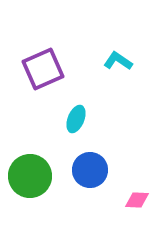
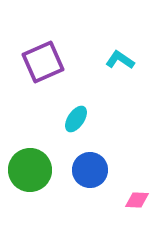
cyan L-shape: moved 2 px right, 1 px up
purple square: moved 7 px up
cyan ellipse: rotated 12 degrees clockwise
green circle: moved 6 px up
